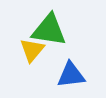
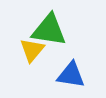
blue triangle: rotated 16 degrees clockwise
